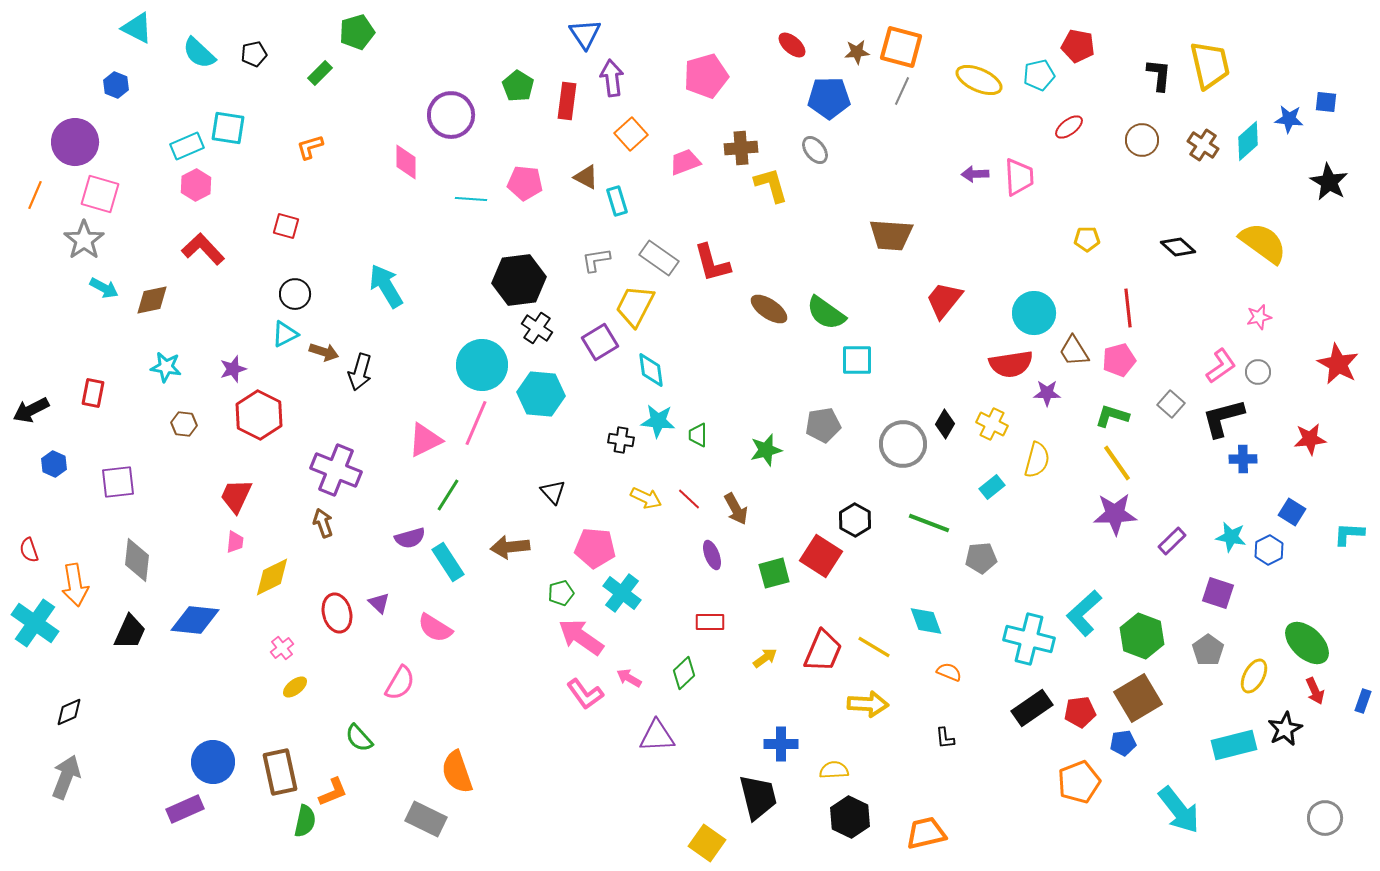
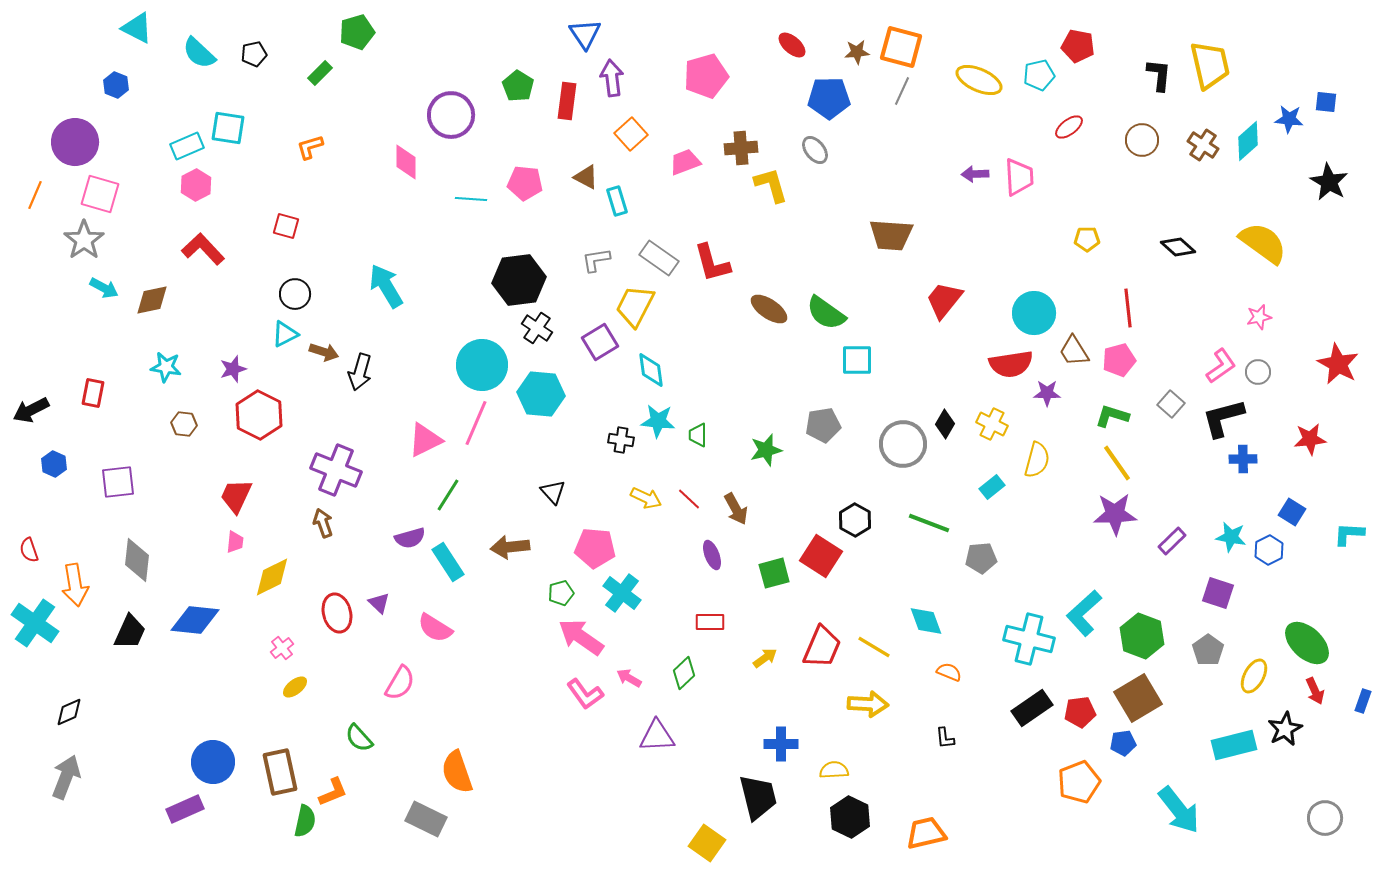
red trapezoid at (823, 651): moved 1 px left, 4 px up
